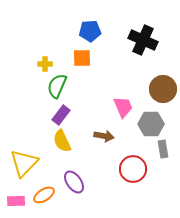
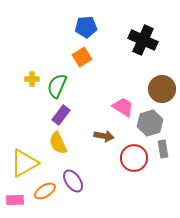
blue pentagon: moved 4 px left, 4 px up
orange square: moved 1 px up; rotated 30 degrees counterclockwise
yellow cross: moved 13 px left, 15 px down
brown circle: moved 1 px left
pink trapezoid: rotated 35 degrees counterclockwise
gray hexagon: moved 1 px left, 1 px up; rotated 15 degrees counterclockwise
yellow semicircle: moved 4 px left, 2 px down
yellow triangle: rotated 16 degrees clockwise
red circle: moved 1 px right, 11 px up
purple ellipse: moved 1 px left, 1 px up
orange ellipse: moved 1 px right, 4 px up
pink rectangle: moved 1 px left, 1 px up
